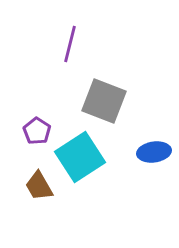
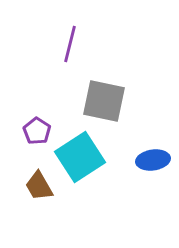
gray square: rotated 9 degrees counterclockwise
blue ellipse: moved 1 px left, 8 px down
